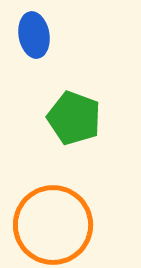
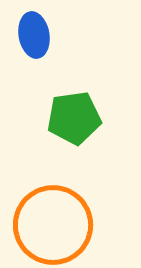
green pentagon: rotated 28 degrees counterclockwise
